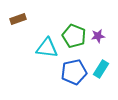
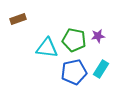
green pentagon: moved 4 px down; rotated 10 degrees counterclockwise
